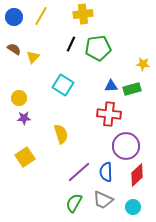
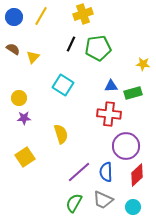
yellow cross: rotated 12 degrees counterclockwise
brown semicircle: moved 1 px left
green rectangle: moved 1 px right, 4 px down
